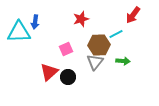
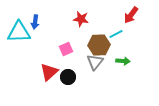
red arrow: moved 2 px left
red star: rotated 28 degrees clockwise
